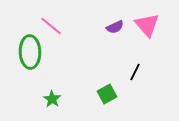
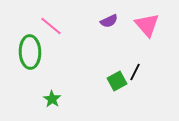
purple semicircle: moved 6 px left, 6 px up
green square: moved 10 px right, 13 px up
